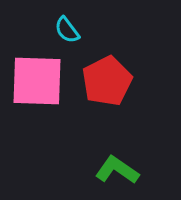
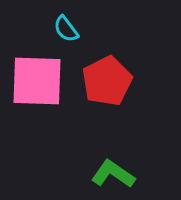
cyan semicircle: moved 1 px left, 1 px up
green L-shape: moved 4 px left, 4 px down
